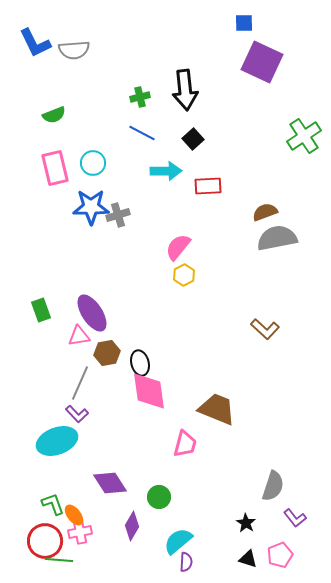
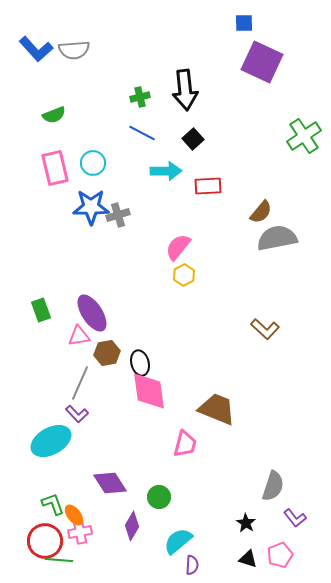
blue L-shape at (35, 43): moved 1 px right, 6 px down; rotated 16 degrees counterclockwise
brown semicircle at (265, 212): moved 4 px left; rotated 150 degrees clockwise
cyan ellipse at (57, 441): moved 6 px left; rotated 9 degrees counterclockwise
purple semicircle at (186, 562): moved 6 px right, 3 px down
